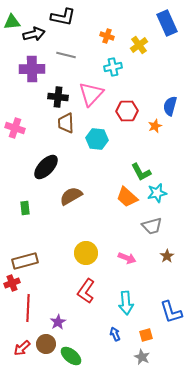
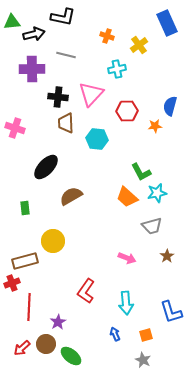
cyan cross: moved 4 px right, 2 px down
orange star: rotated 16 degrees clockwise
yellow circle: moved 33 px left, 12 px up
red line: moved 1 px right, 1 px up
gray star: moved 1 px right, 3 px down
